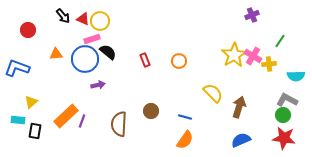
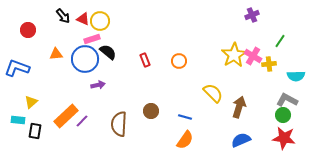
purple line: rotated 24 degrees clockwise
